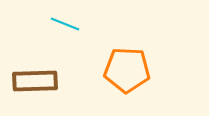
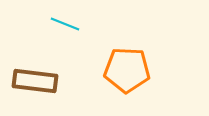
brown rectangle: rotated 9 degrees clockwise
